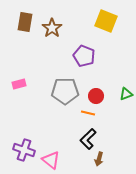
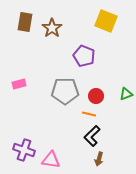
orange line: moved 1 px right, 1 px down
black L-shape: moved 4 px right, 3 px up
pink triangle: rotated 30 degrees counterclockwise
